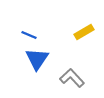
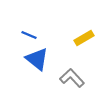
yellow rectangle: moved 6 px down
blue triangle: rotated 25 degrees counterclockwise
